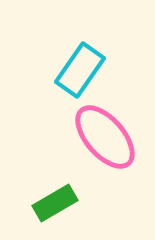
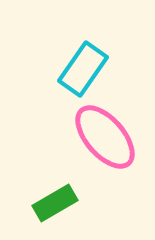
cyan rectangle: moved 3 px right, 1 px up
